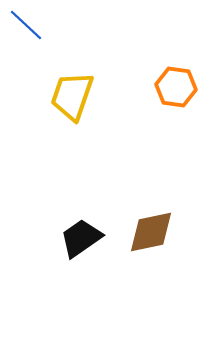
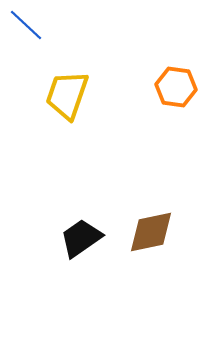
yellow trapezoid: moved 5 px left, 1 px up
